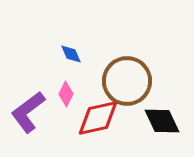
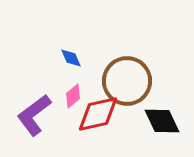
blue diamond: moved 4 px down
pink diamond: moved 7 px right, 2 px down; rotated 25 degrees clockwise
purple L-shape: moved 6 px right, 3 px down
red diamond: moved 4 px up
